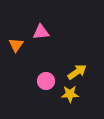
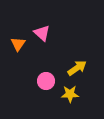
pink triangle: moved 1 px right, 1 px down; rotated 48 degrees clockwise
orange triangle: moved 2 px right, 1 px up
yellow arrow: moved 4 px up
